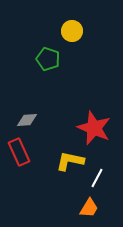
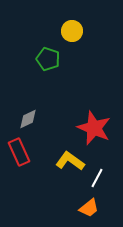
gray diamond: moved 1 px right, 1 px up; rotated 20 degrees counterclockwise
yellow L-shape: rotated 24 degrees clockwise
orange trapezoid: rotated 20 degrees clockwise
